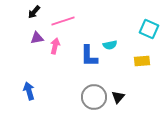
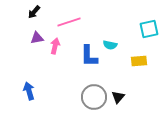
pink line: moved 6 px right, 1 px down
cyan square: rotated 36 degrees counterclockwise
cyan semicircle: rotated 24 degrees clockwise
yellow rectangle: moved 3 px left
